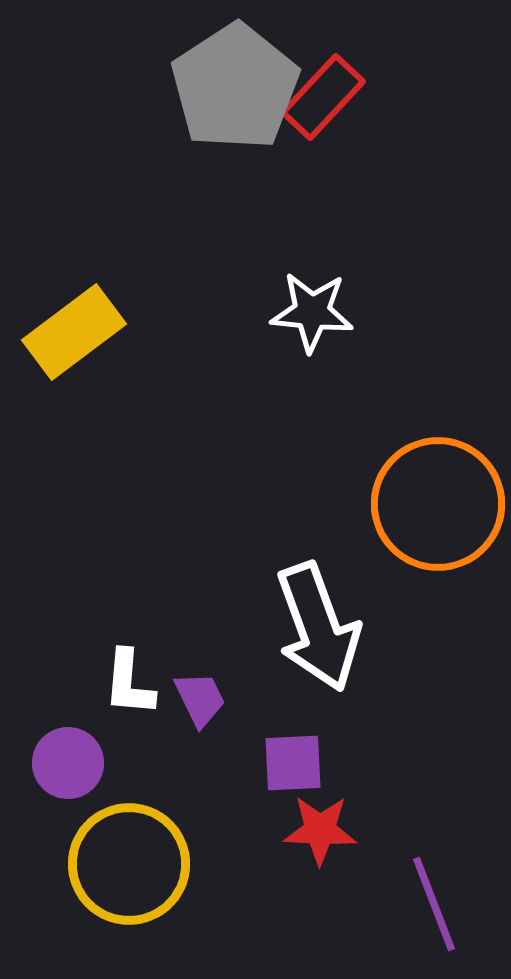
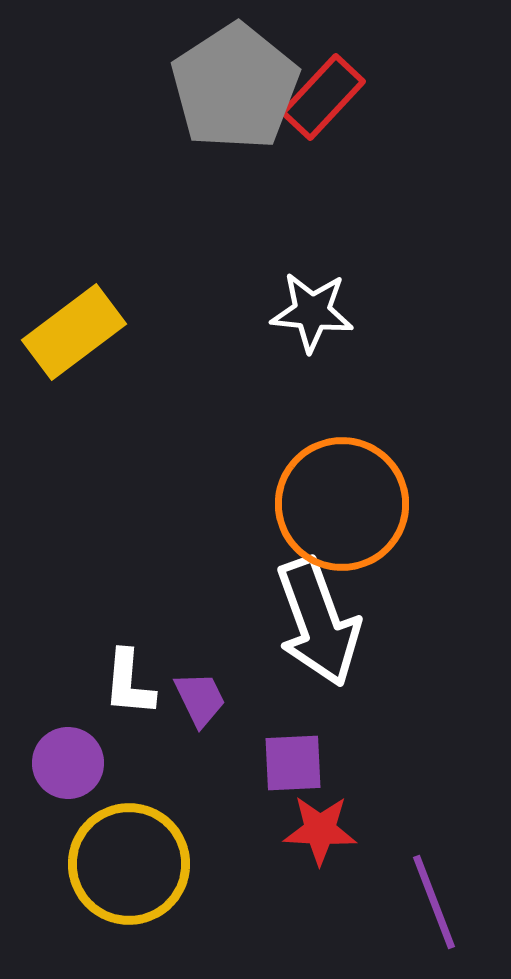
orange circle: moved 96 px left
white arrow: moved 5 px up
purple line: moved 2 px up
